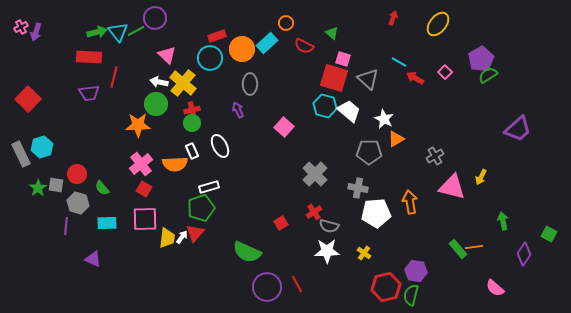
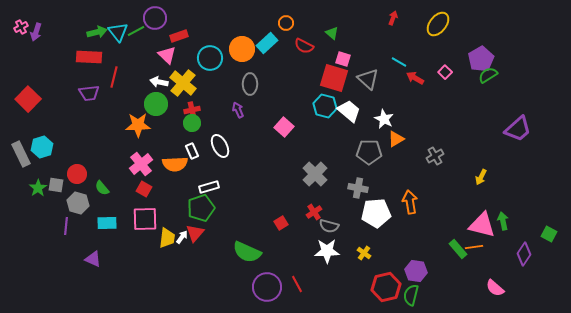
red rectangle at (217, 36): moved 38 px left
pink triangle at (452, 187): moved 30 px right, 38 px down
